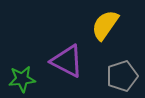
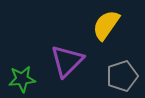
yellow semicircle: moved 1 px right
purple triangle: rotated 48 degrees clockwise
